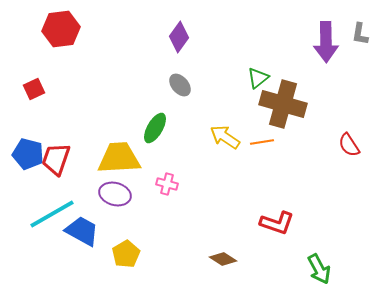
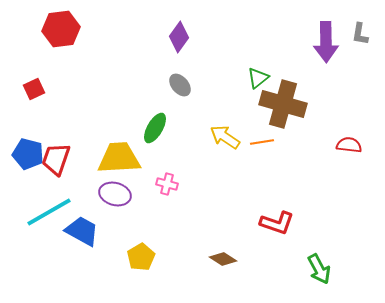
red semicircle: rotated 130 degrees clockwise
cyan line: moved 3 px left, 2 px up
yellow pentagon: moved 15 px right, 3 px down
